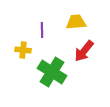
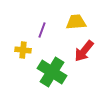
purple line: rotated 21 degrees clockwise
